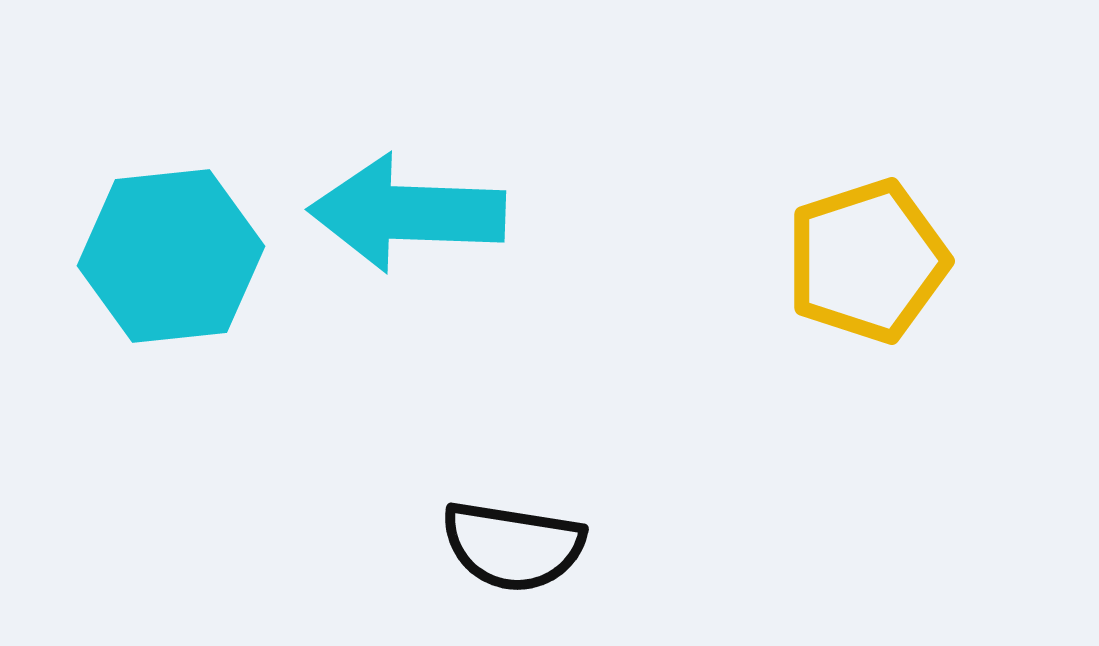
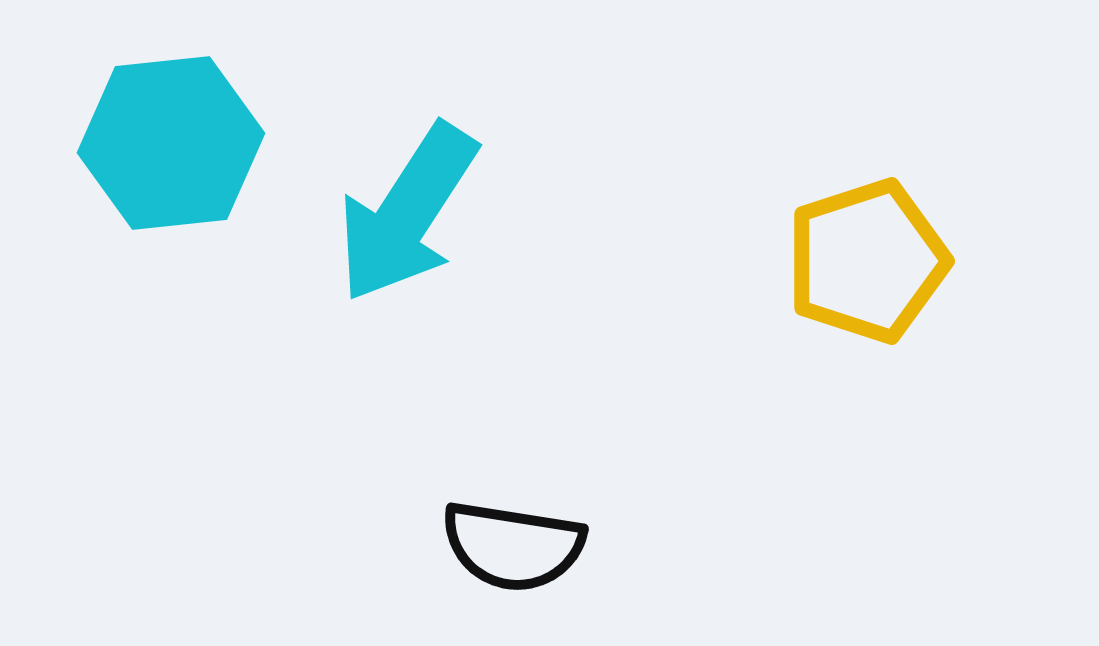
cyan arrow: rotated 59 degrees counterclockwise
cyan hexagon: moved 113 px up
